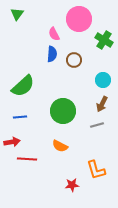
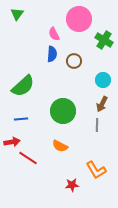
brown circle: moved 1 px down
blue line: moved 1 px right, 2 px down
gray line: rotated 72 degrees counterclockwise
red line: moved 1 px right, 1 px up; rotated 30 degrees clockwise
orange L-shape: rotated 15 degrees counterclockwise
